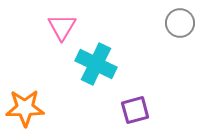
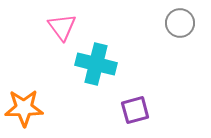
pink triangle: rotated 8 degrees counterclockwise
cyan cross: rotated 12 degrees counterclockwise
orange star: moved 1 px left
